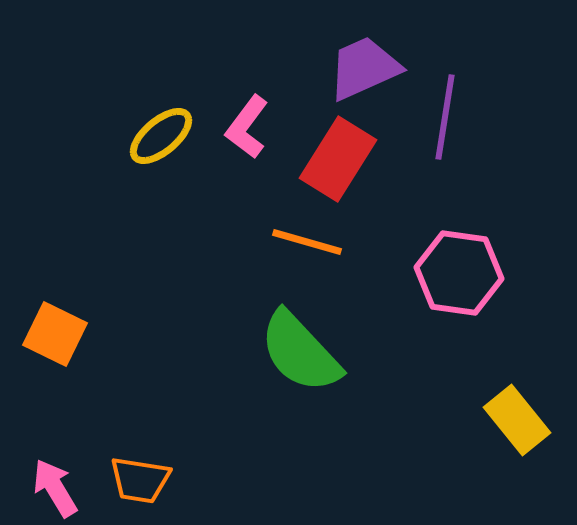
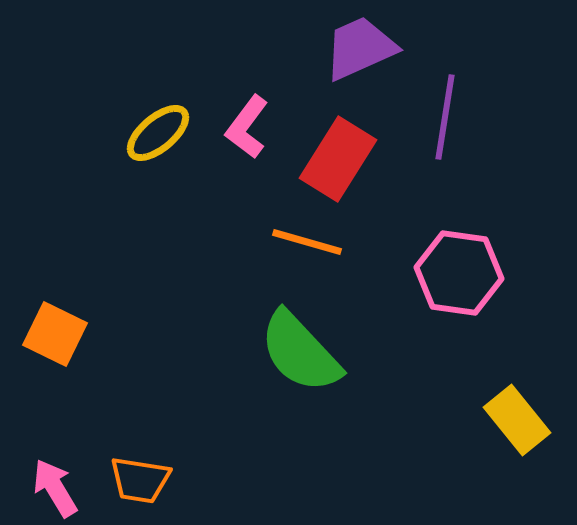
purple trapezoid: moved 4 px left, 20 px up
yellow ellipse: moved 3 px left, 3 px up
